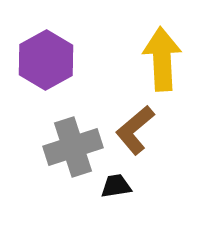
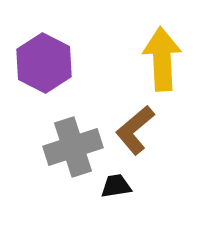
purple hexagon: moved 2 px left, 3 px down; rotated 4 degrees counterclockwise
